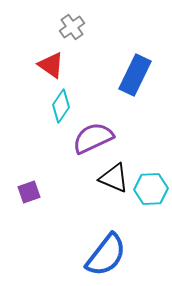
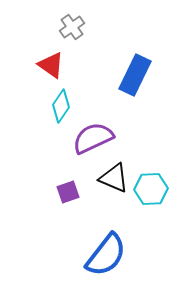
purple square: moved 39 px right
